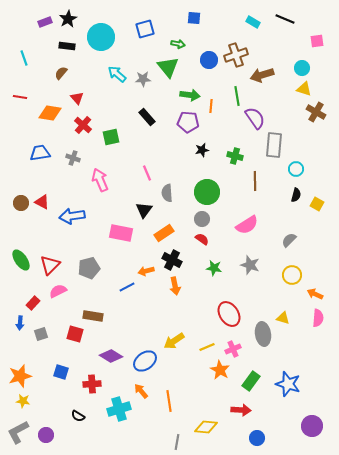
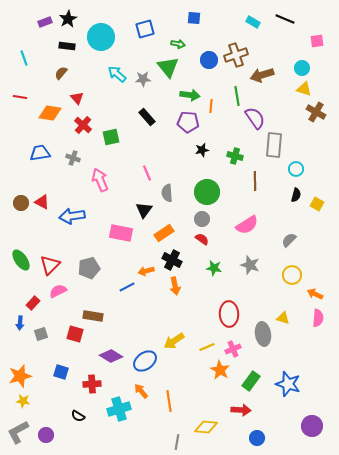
red ellipse at (229, 314): rotated 30 degrees clockwise
